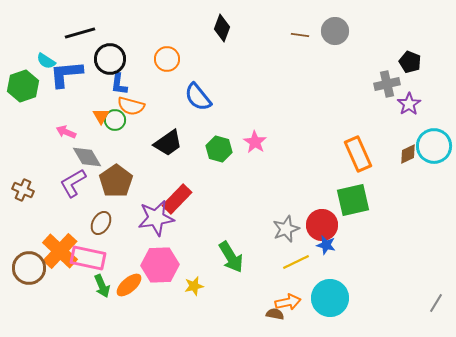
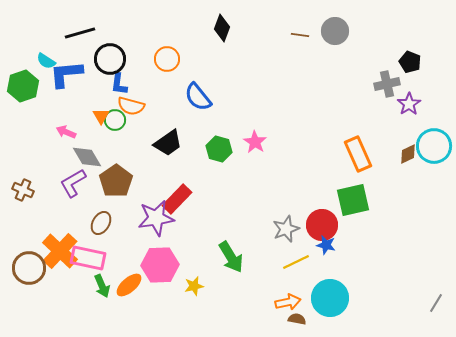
brown semicircle at (275, 314): moved 22 px right, 5 px down
